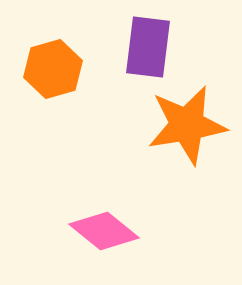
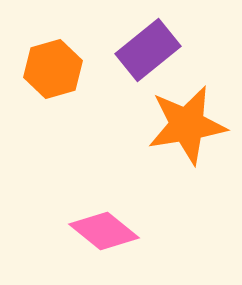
purple rectangle: moved 3 px down; rotated 44 degrees clockwise
